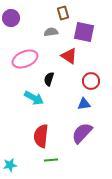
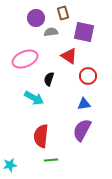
purple circle: moved 25 px right
red circle: moved 3 px left, 5 px up
purple semicircle: moved 3 px up; rotated 15 degrees counterclockwise
